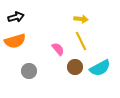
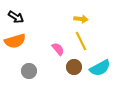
black arrow: rotated 49 degrees clockwise
brown circle: moved 1 px left
